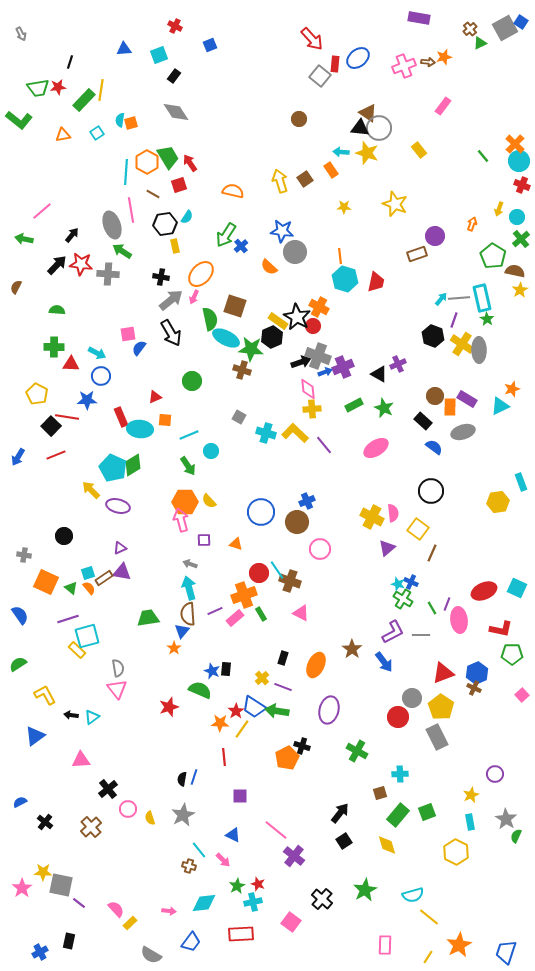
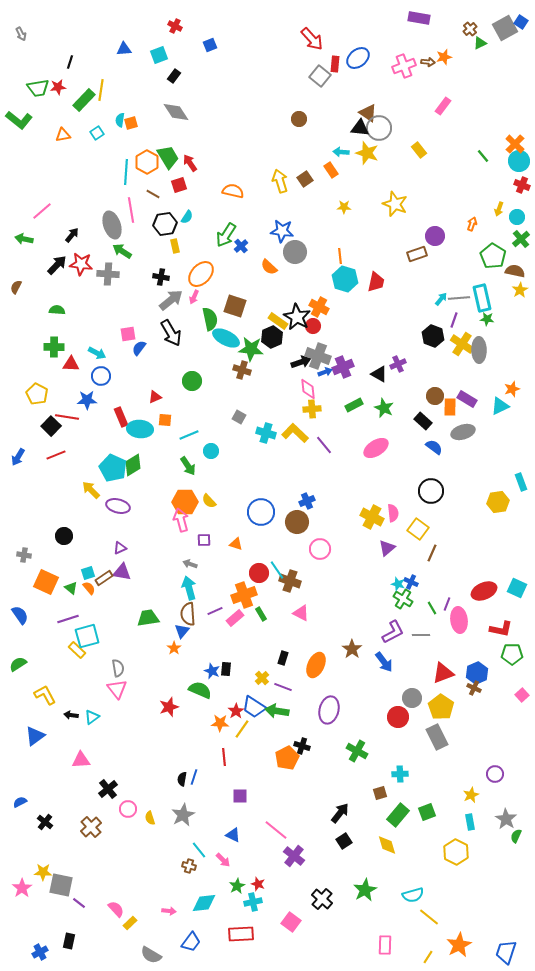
green star at (487, 319): rotated 24 degrees counterclockwise
